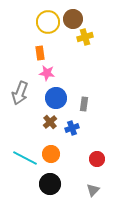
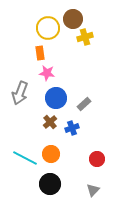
yellow circle: moved 6 px down
gray rectangle: rotated 40 degrees clockwise
